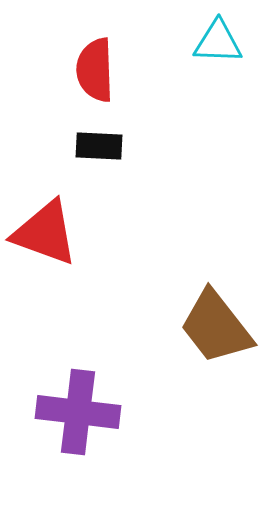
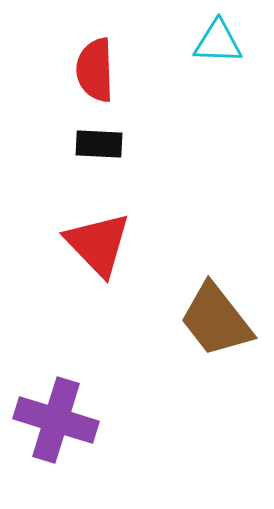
black rectangle: moved 2 px up
red triangle: moved 53 px right, 11 px down; rotated 26 degrees clockwise
brown trapezoid: moved 7 px up
purple cross: moved 22 px left, 8 px down; rotated 10 degrees clockwise
